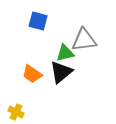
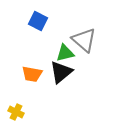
blue square: rotated 12 degrees clockwise
gray triangle: rotated 48 degrees clockwise
orange trapezoid: rotated 25 degrees counterclockwise
